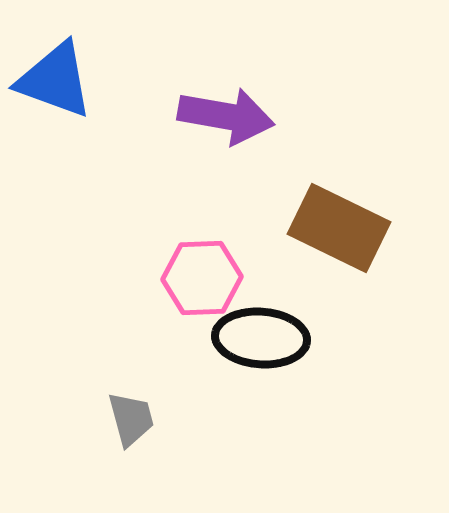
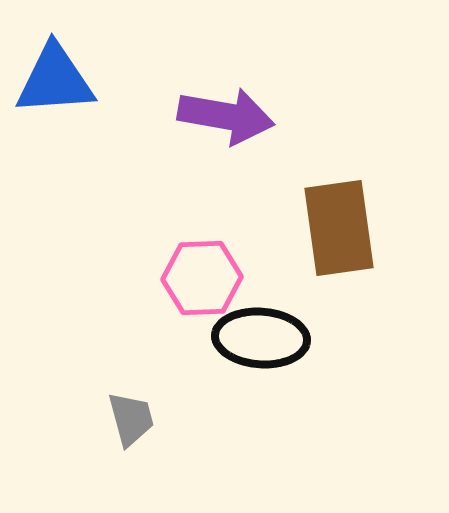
blue triangle: rotated 24 degrees counterclockwise
brown rectangle: rotated 56 degrees clockwise
